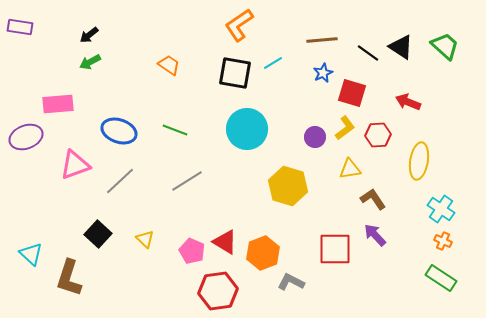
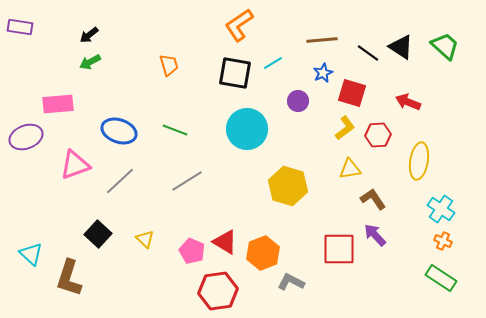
orange trapezoid at (169, 65): rotated 40 degrees clockwise
purple circle at (315, 137): moved 17 px left, 36 px up
red square at (335, 249): moved 4 px right
